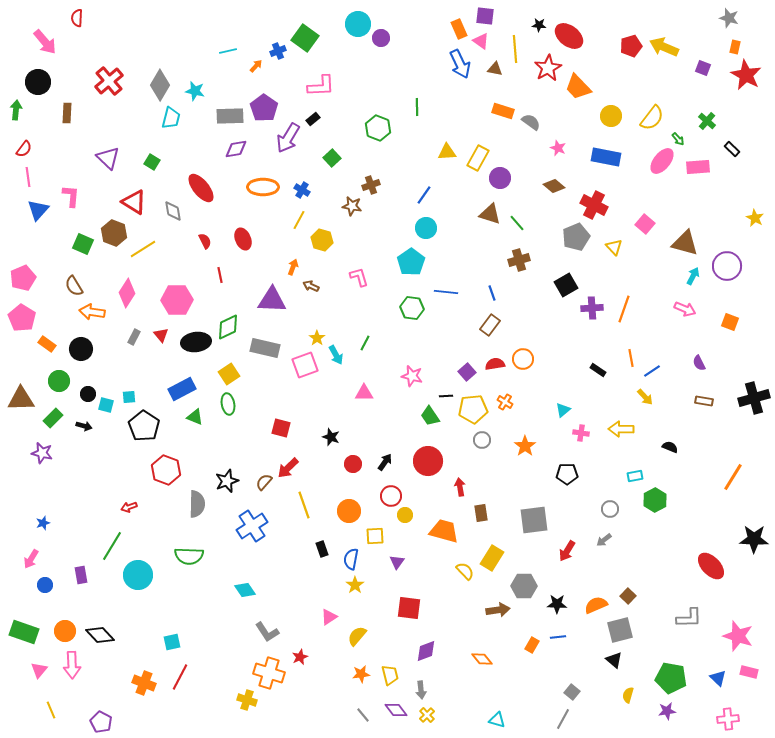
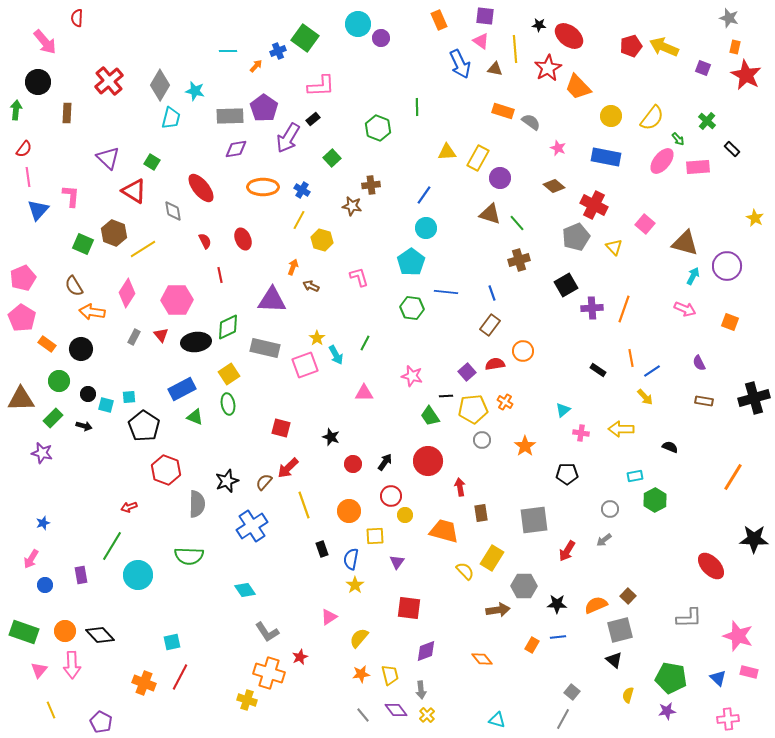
orange rectangle at (459, 29): moved 20 px left, 9 px up
cyan line at (228, 51): rotated 12 degrees clockwise
brown cross at (371, 185): rotated 12 degrees clockwise
red triangle at (134, 202): moved 11 px up
orange circle at (523, 359): moved 8 px up
yellow semicircle at (357, 636): moved 2 px right, 2 px down
